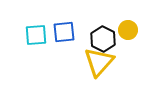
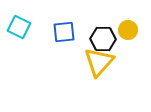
cyan square: moved 17 px left, 8 px up; rotated 30 degrees clockwise
black hexagon: rotated 25 degrees counterclockwise
